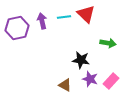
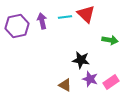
cyan line: moved 1 px right
purple hexagon: moved 2 px up
green arrow: moved 2 px right, 3 px up
pink rectangle: moved 1 px down; rotated 14 degrees clockwise
